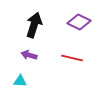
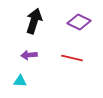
black arrow: moved 4 px up
purple arrow: rotated 21 degrees counterclockwise
